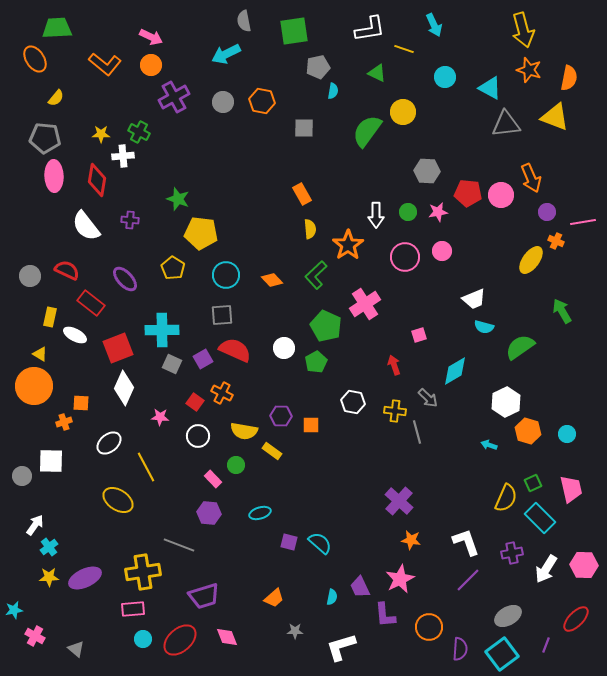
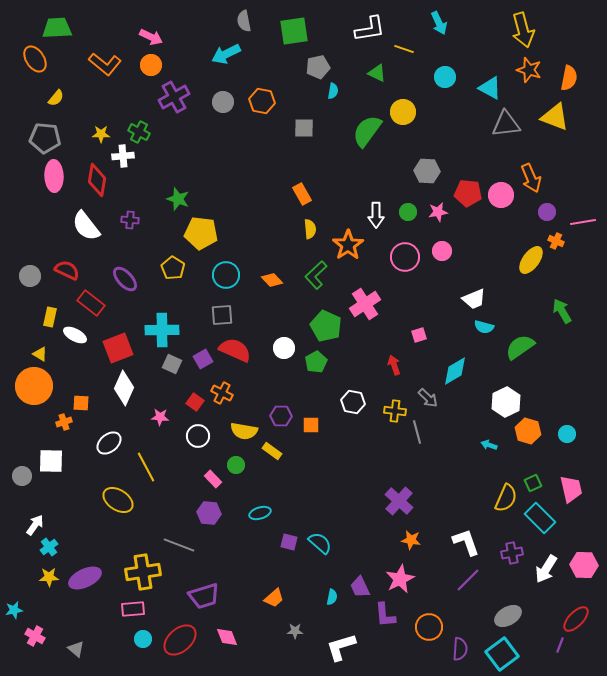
cyan arrow at (434, 25): moved 5 px right, 2 px up
purple line at (546, 645): moved 14 px right
